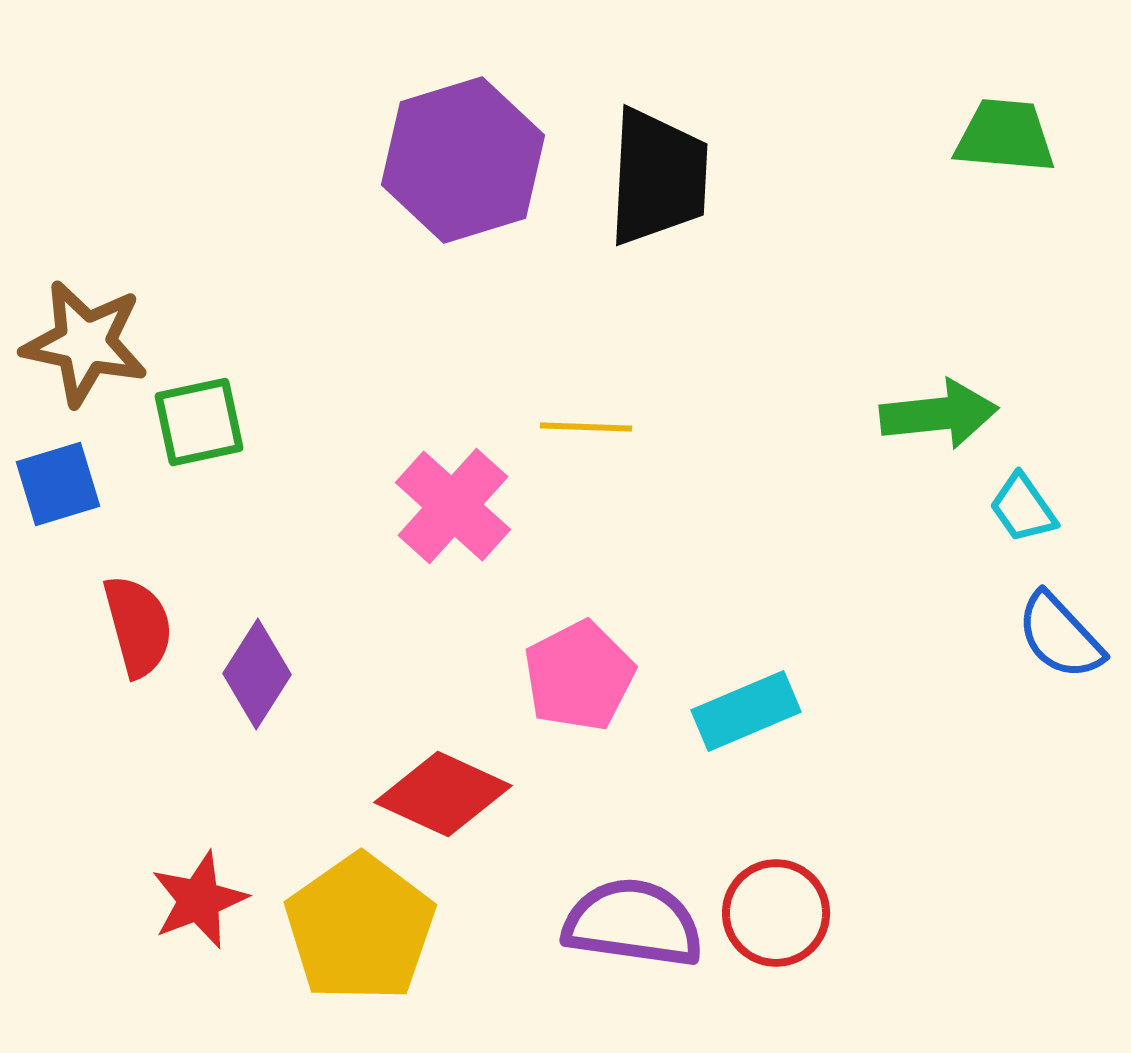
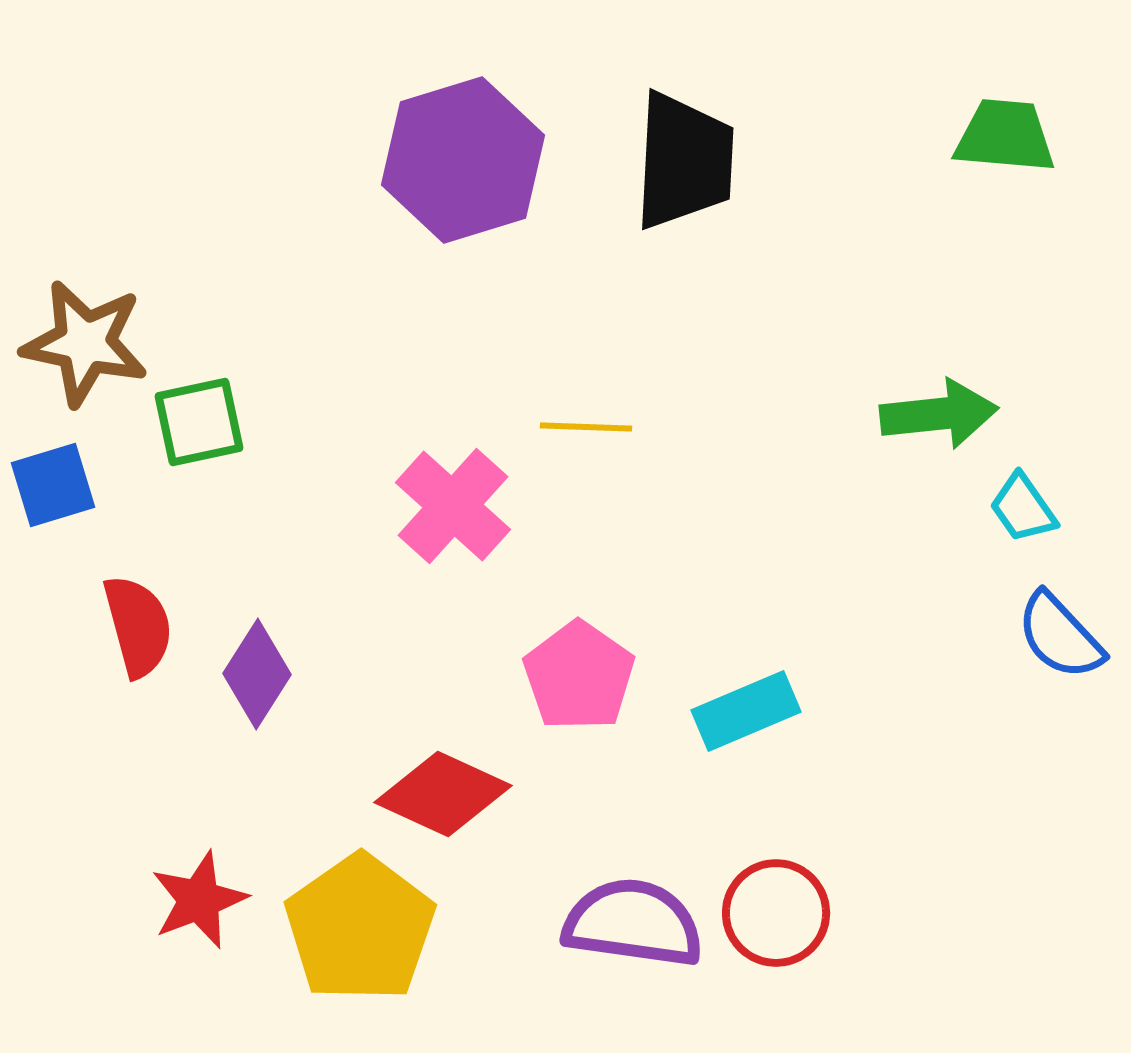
black trapezoid: moved 26 px right, 16 px up
blue square: moved 5 px left, 1 px down
pink pentagon: rotated 10 degrees counterclockwise
